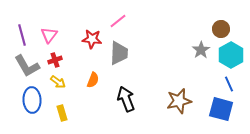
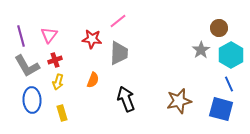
brown circle: moved 2 px left, 1 px up
purple line: moved 1 px left, 1 px down
yellow arrow: rotated 70 degrees clockwise
